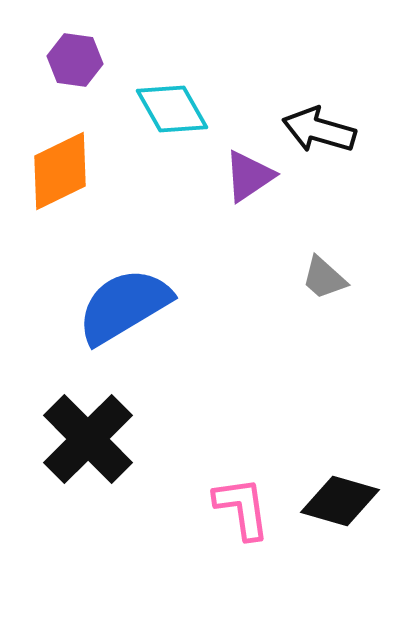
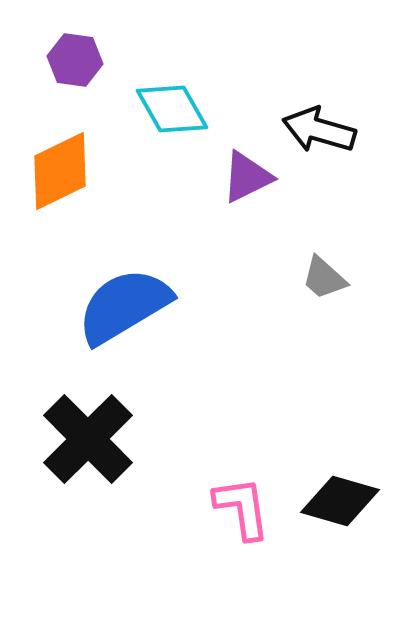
purple triangle: moved 2 px left, 1 px down; rotated 8 degrees clockwise
